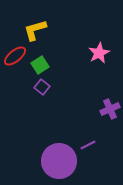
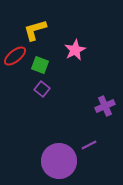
pink star: moved 24 px left, 3 px up
green square: rotated 36 degrees counterclockwise
purple square: moved 2 px down
purple cross: moved 5 px left, 3 px up
purple line: moved 1 px right
